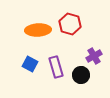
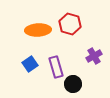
blue square: rotated 28 degrees clockwise
black circle: moved 8 px left, 9 px down
